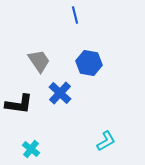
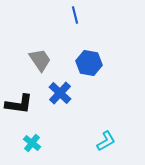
gray trapezoid: moved 1 px right, 1 px up
cyan cross: moved 1 px right, 6 px up
